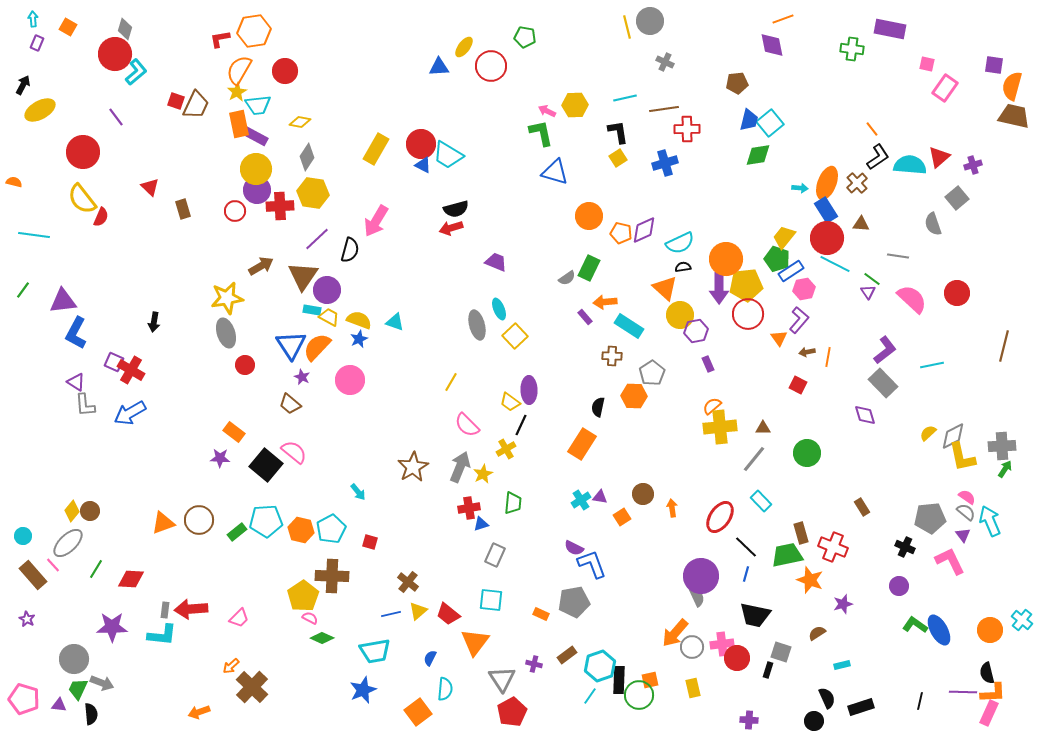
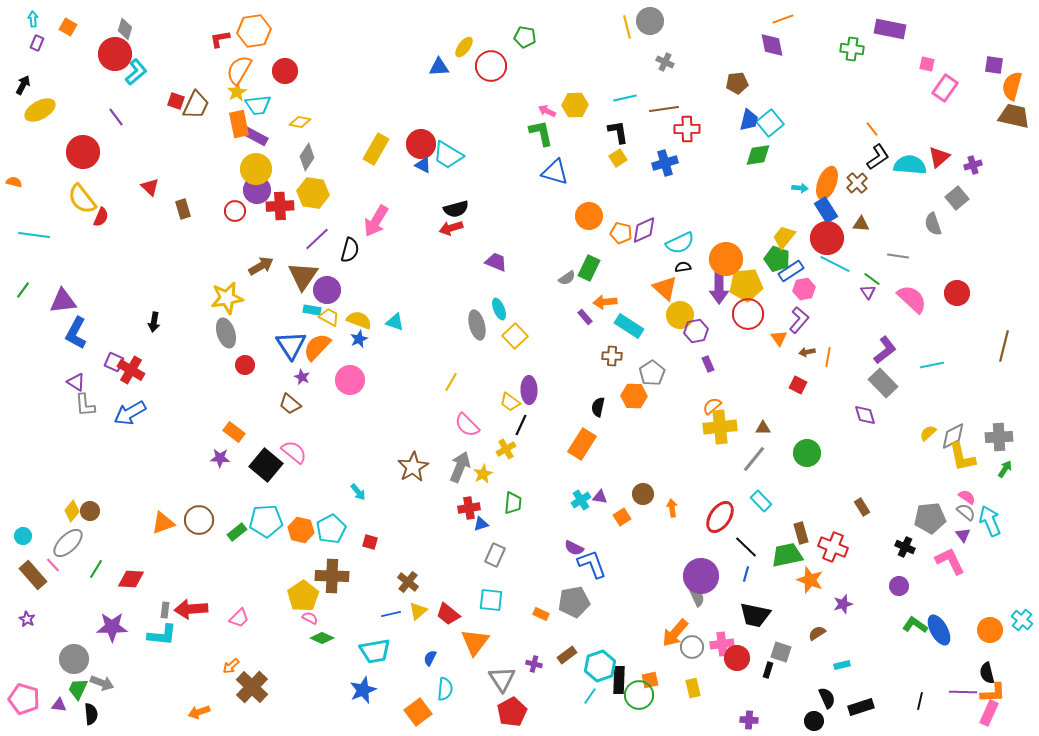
gray cross at (1002, 446): moved 3 px left, 9 px up
